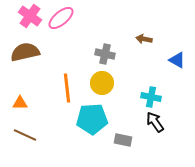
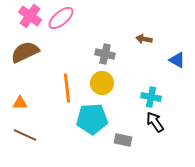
brown semicircle: rotated 12 degrees counterclockwise
